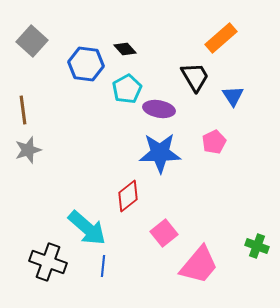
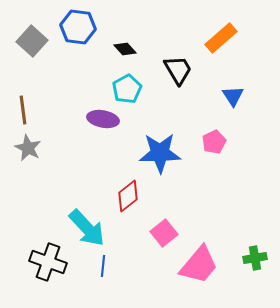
blue hexagon: moved 8 px left, 37 px up
black trapezoid: moved 17 px left, 7 px up
purple ellipse: moved 56 px left, 10 px down
gray star: moved 2 px up; rotated 28 degrees counterclockwise
cyan arrow: rotated 6 degrees clockwise
green cross: moved 2 px left, 12 px down; rotated 30 degrees counterclockwise
